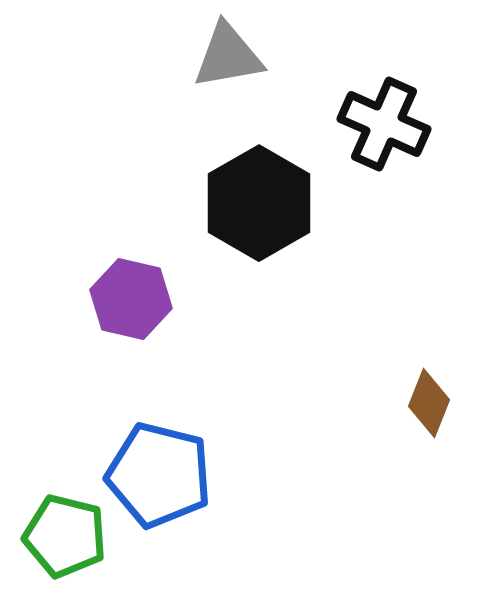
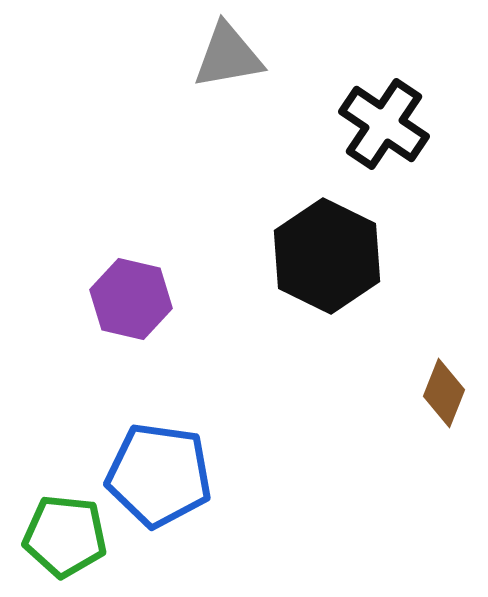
black cross: rotated 10 degrees clockwise
black hexagon: moved 68 px right, 53 px down; rotated 4 degrees counterclockwise
brown diamond: moved 15 px right, 10 px up
blue pentagon: rotated 6 degrees counterclockwise
green pentagon: rotated 8 degrees counterclockwise
